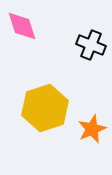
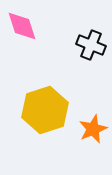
yellow hexagon: moved 2 px down
orange star: moved 1 px right
